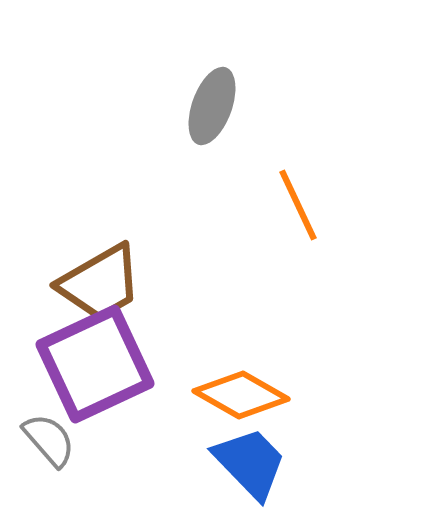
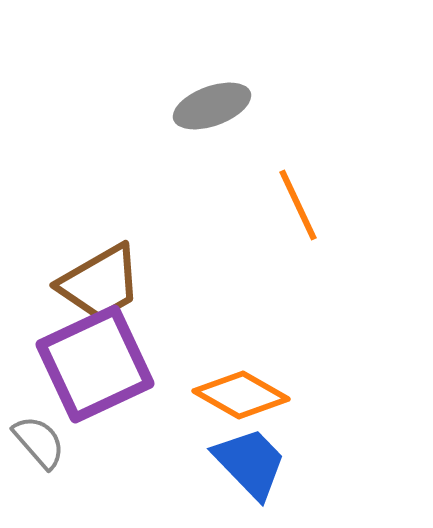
gray ellipse: rotated 50 degrees clockwise
gray semicircle: moved 10 px left, 2 px down
